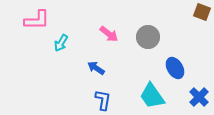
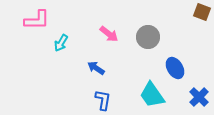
cyan trapezoid: moved 1 px up
